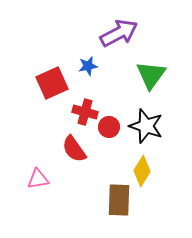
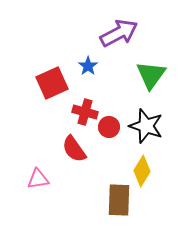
blue star: rotated 24 degrees counterclockwise
